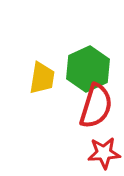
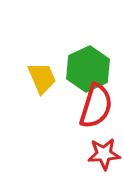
yellow trapezoid: rotated 32 degrees counterclockwise
red star: moved 1 px down
